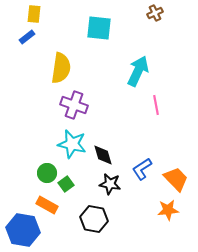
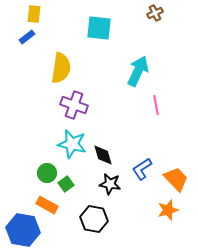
orange star: rotated 10 degrees counterclockwise
